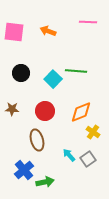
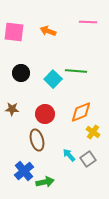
red circle: moved 3 px down
blue cross: moved 1 px down
